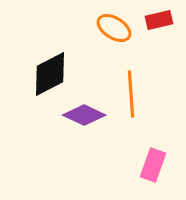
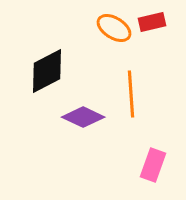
red rectangle: moved 7 px left, 2 px down
black diamond: moved 3 px left, 3 px up
purple diamond: moved 1 px left, 2 px down
